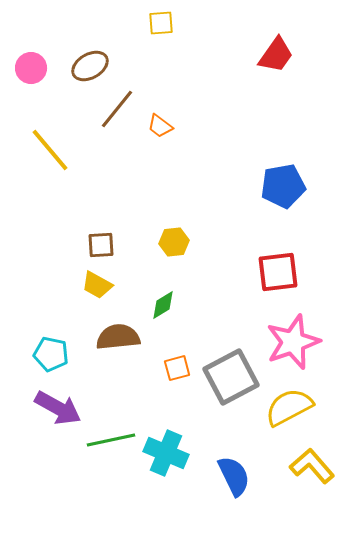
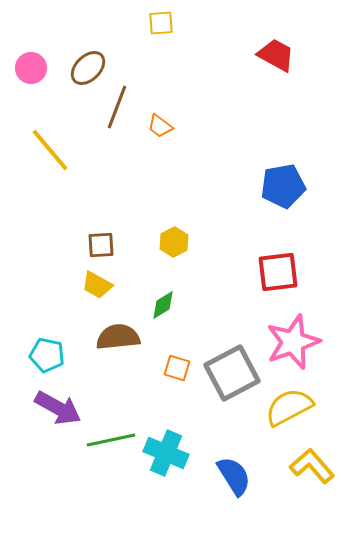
red trapezoid: rotated 96 degrees counterclockwise
brown ellipse: moved 2 px left, 2 px down; rotated 15 degrees counterclockwise
brown line: moved 2 px up; rotated 18 degrees counterclockwise
yellow hexagon: rotated 20 degrees counterclockwise
cyan pentagon: moved 4 px left, 1 px down
orange square: rotated 32 degrees clockwise
gray square: moved 1 px right, 4 px up
blue semicircle: rotated 6 degrees counterclockwise
